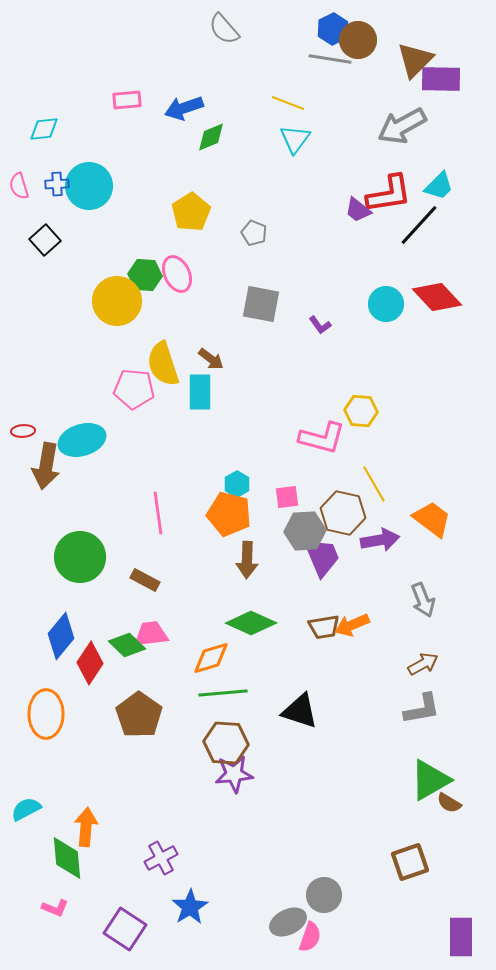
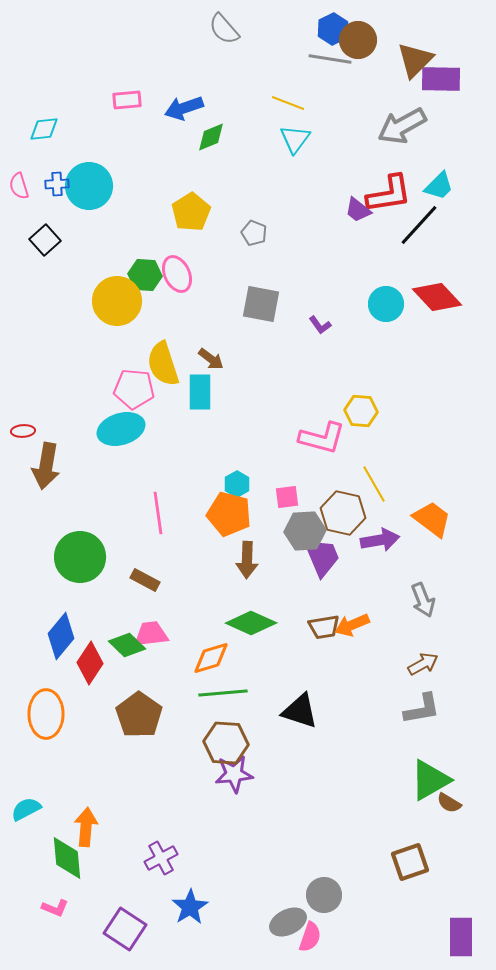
cyan ellipse at (82, 440): moved 39 px right, 11 px up
